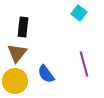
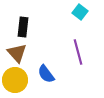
cyan square: moved 1 px right, 1 px up
brown triangle: rotated 20 degrees counterclockwise
purple line: moved 6 px left, 12 px up
yellow circle: moved 1 px up
